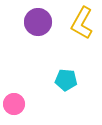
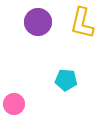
yellow L-shape: rotated 16 degrees counterclockwise
